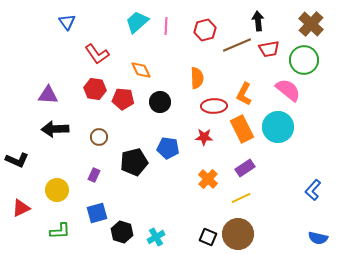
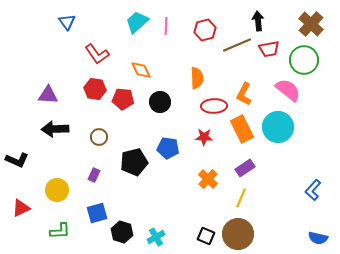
yellow line at (241, 198): rotated 42 degrees counterclockwise
black square at (208, 237): moved 2 px left, 1 px up
